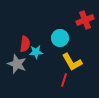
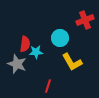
red line: moved 16 px left, 6 px down
